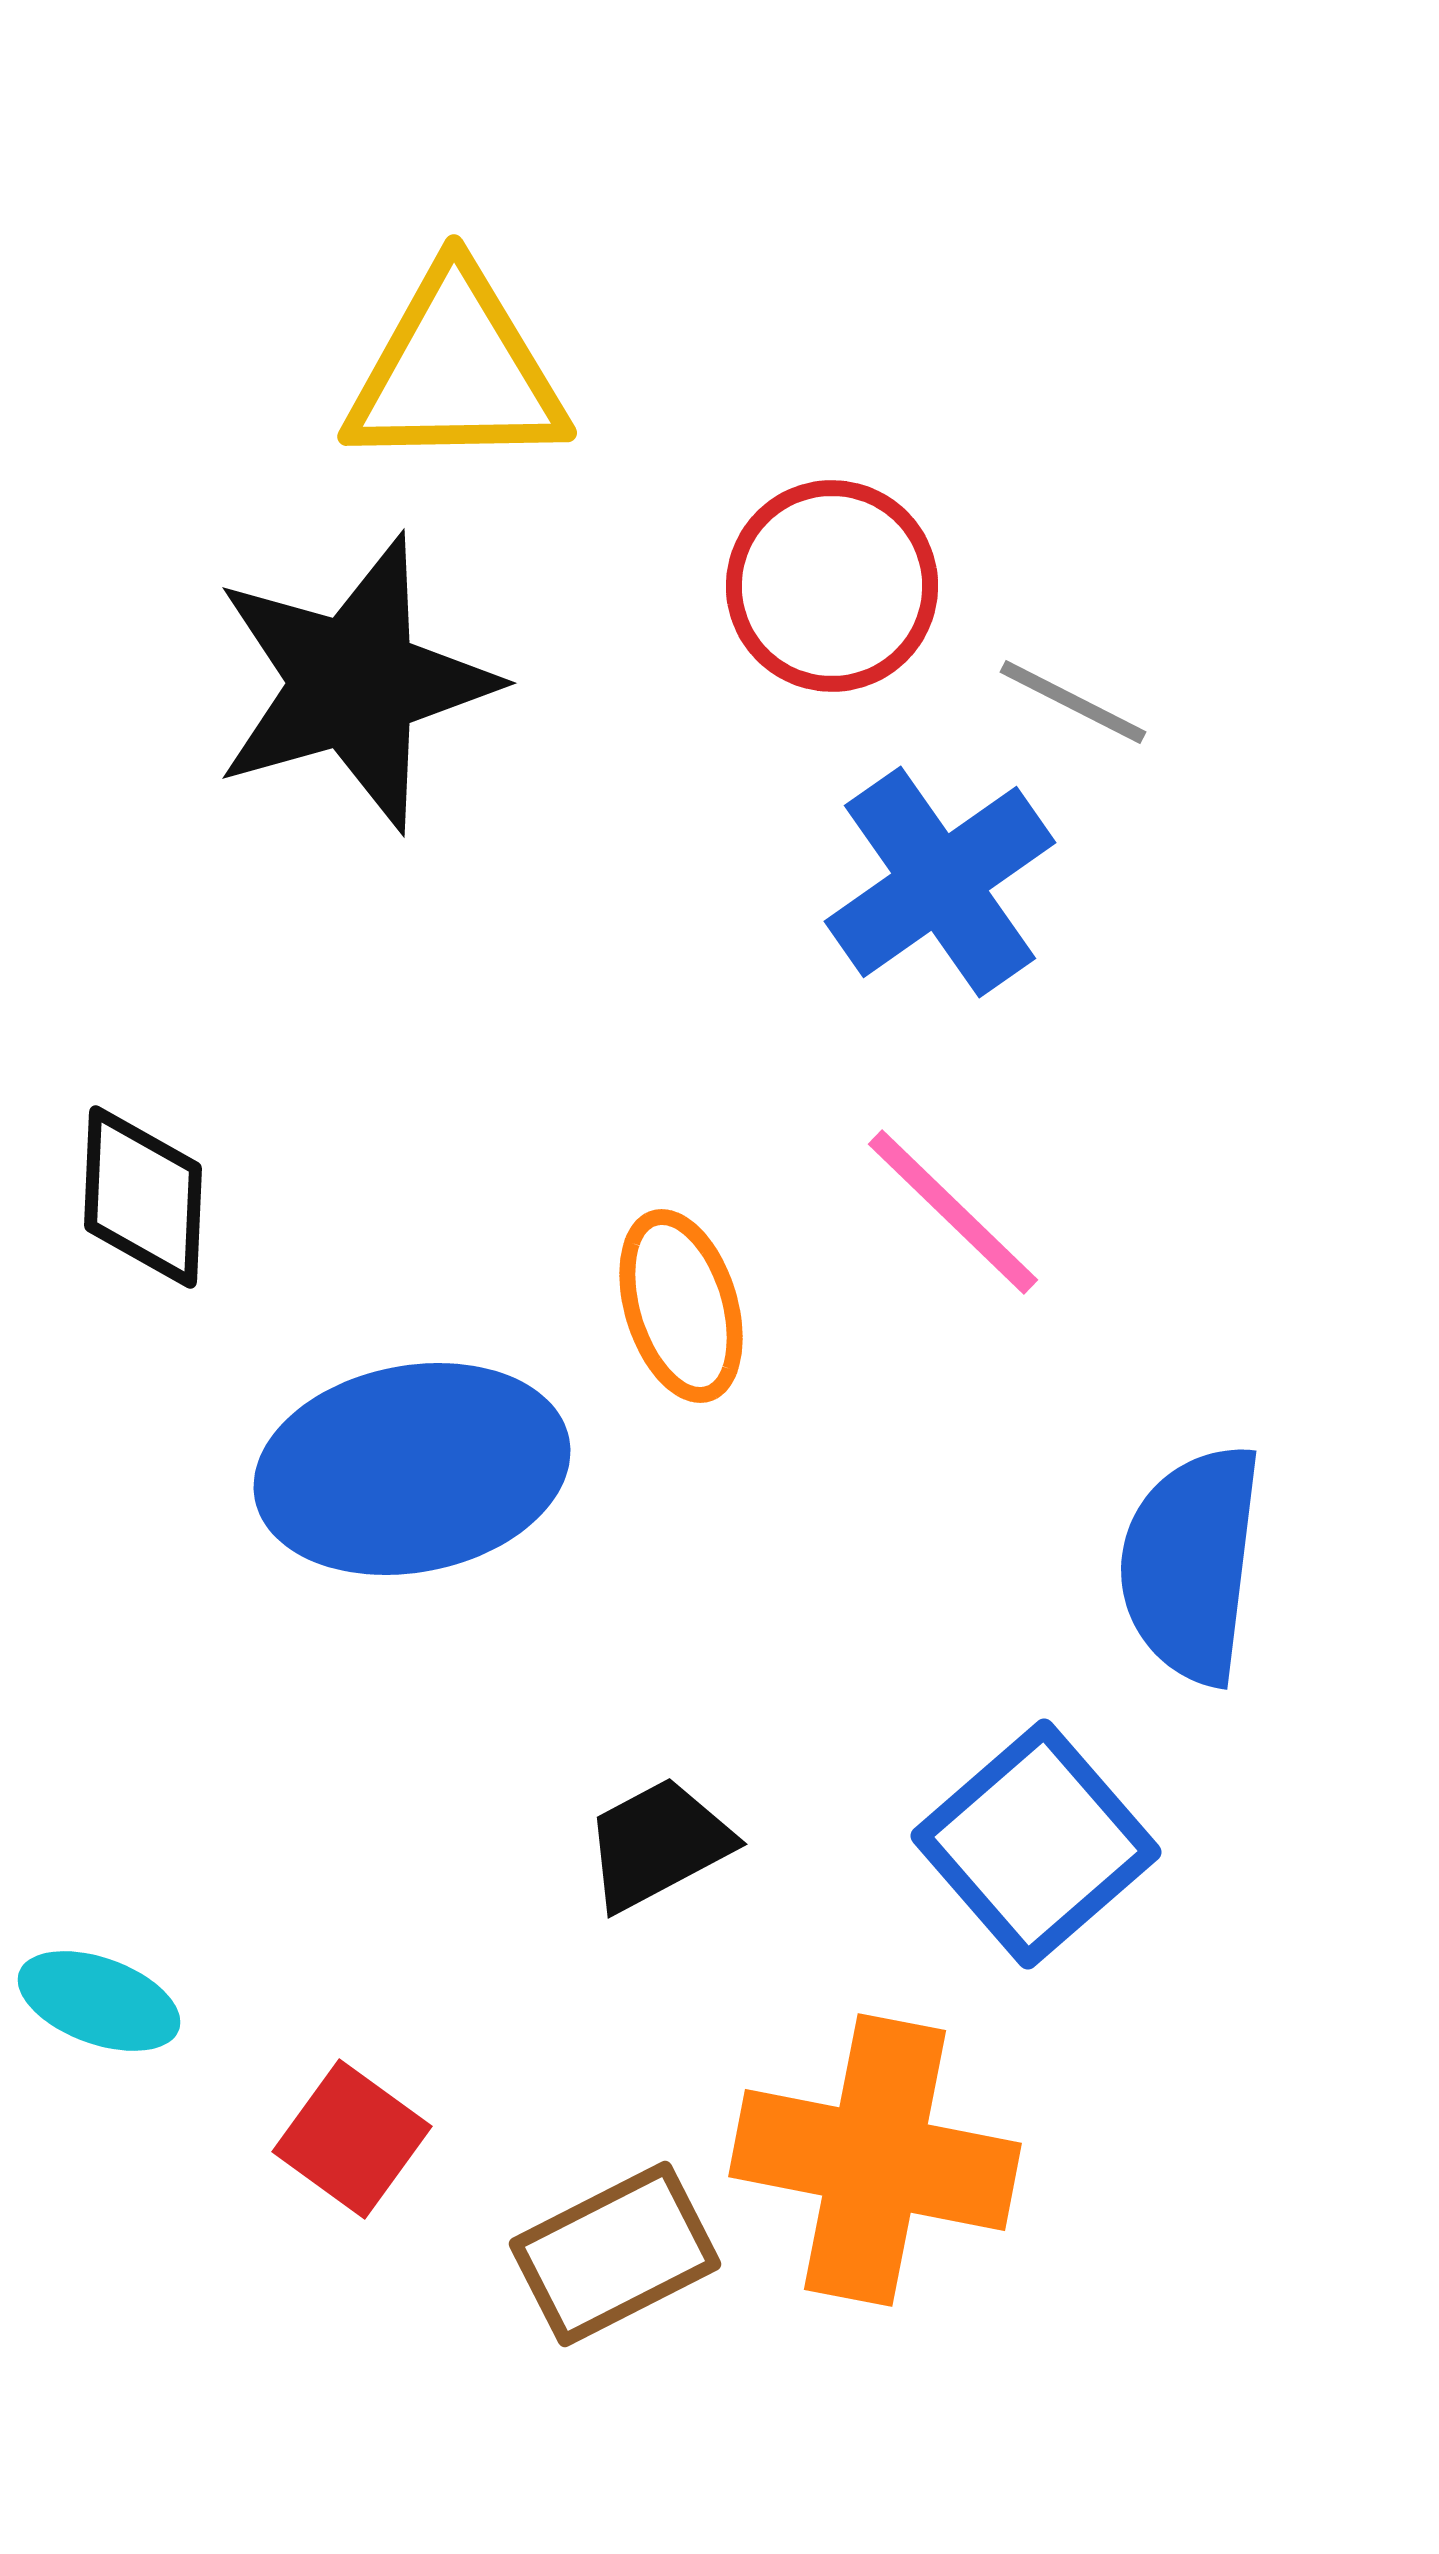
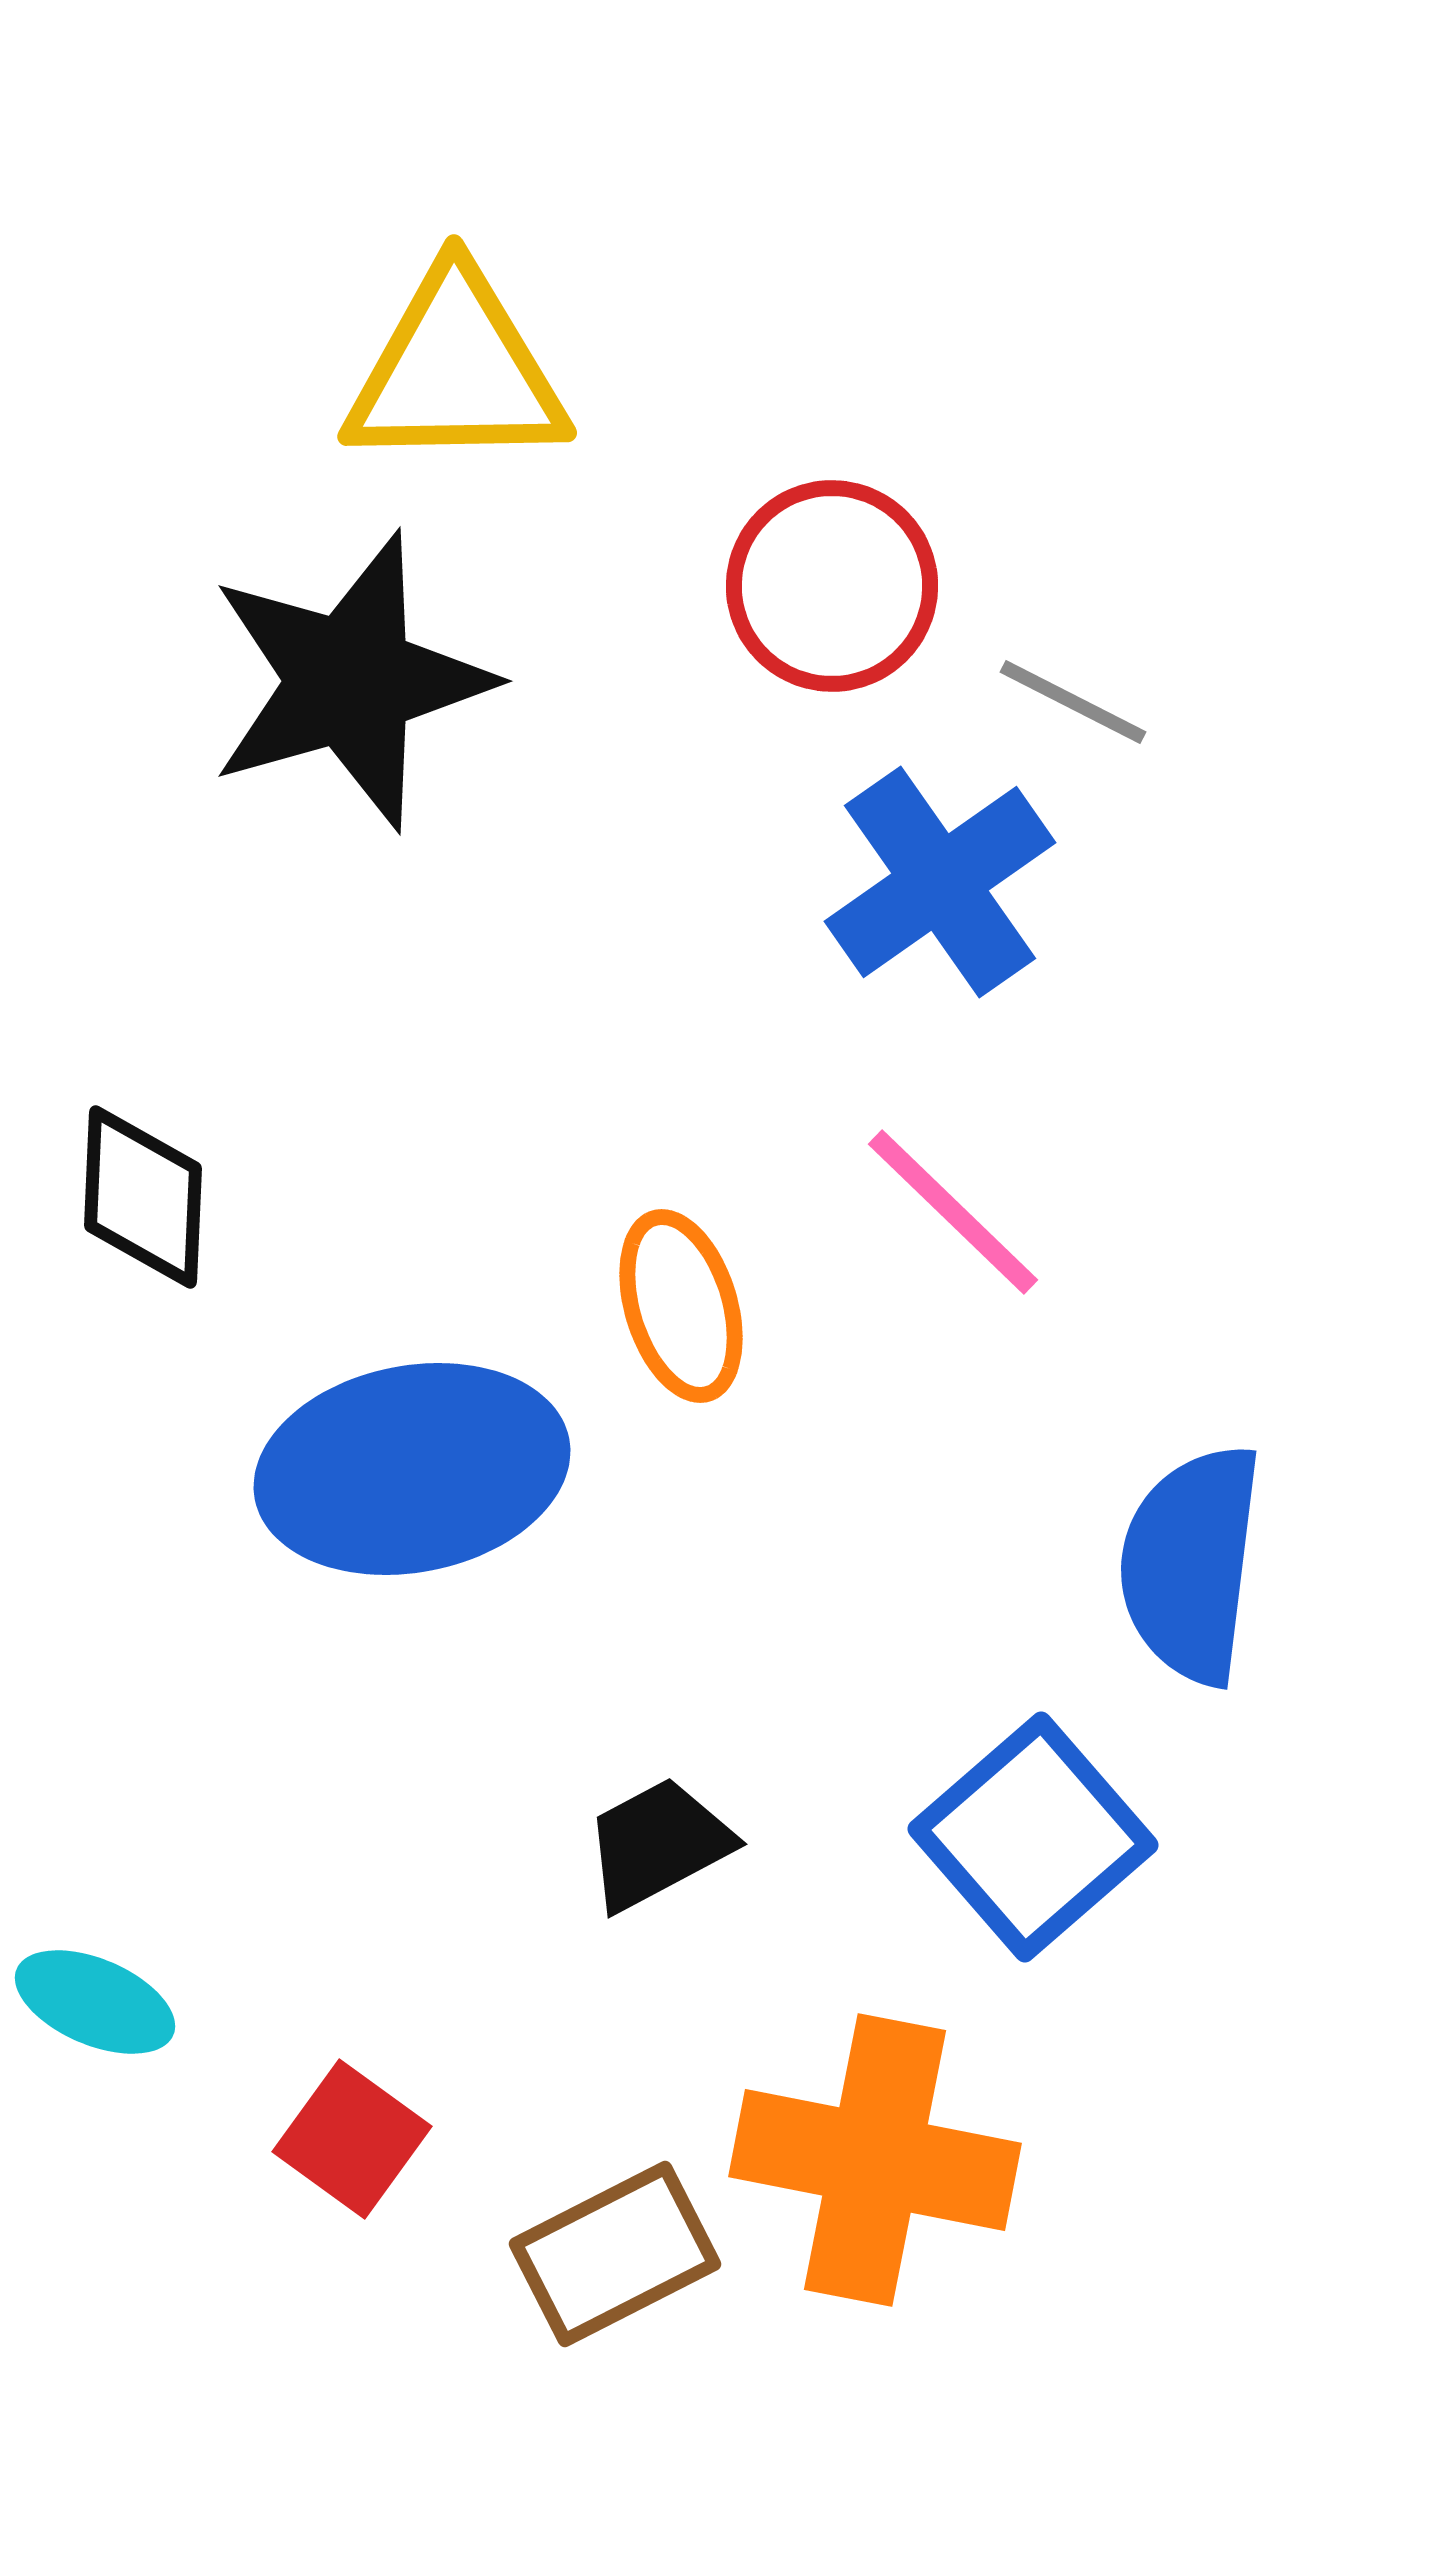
black star: moved 4 px left, 2 px up
blue square: moved 3 px left, 7 px up
cyan ellipse: moved 4 px left, 1 px down; rotated 3 degrees clockwise
